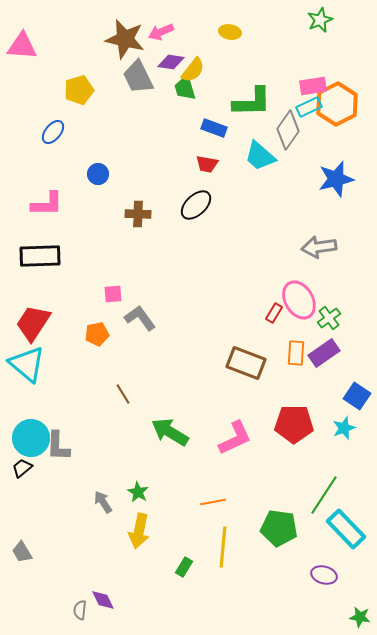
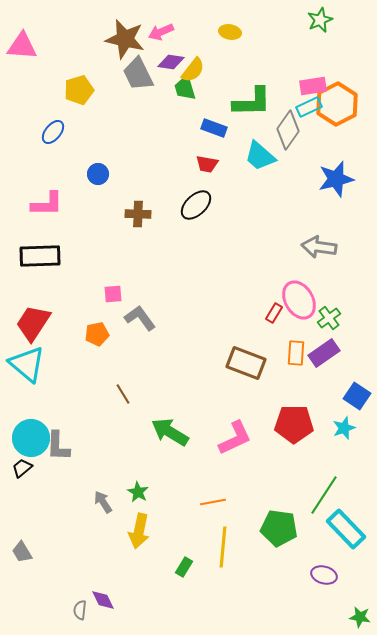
gray trapezoid at (138, 77): moved 3 px up
gray arrow at (319, 247): rotated 16 degrees clockwise
